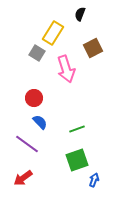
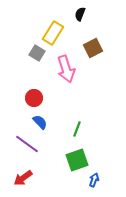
green line: rotated 49 degrees counterclockwise
